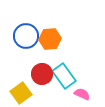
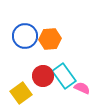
blue circle: moved 1 px left
red circle: moved 1 px right, 2 px down
pink semicircle: moved 6 px up
